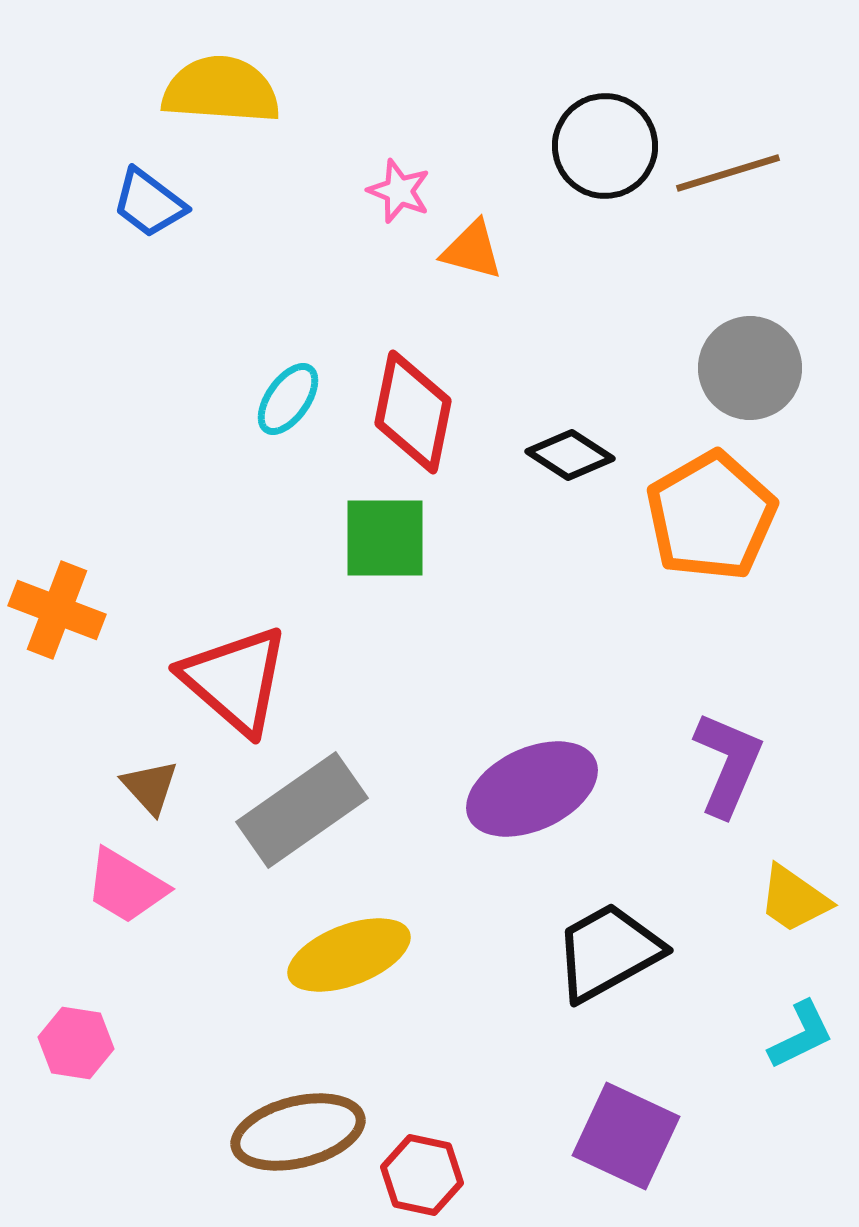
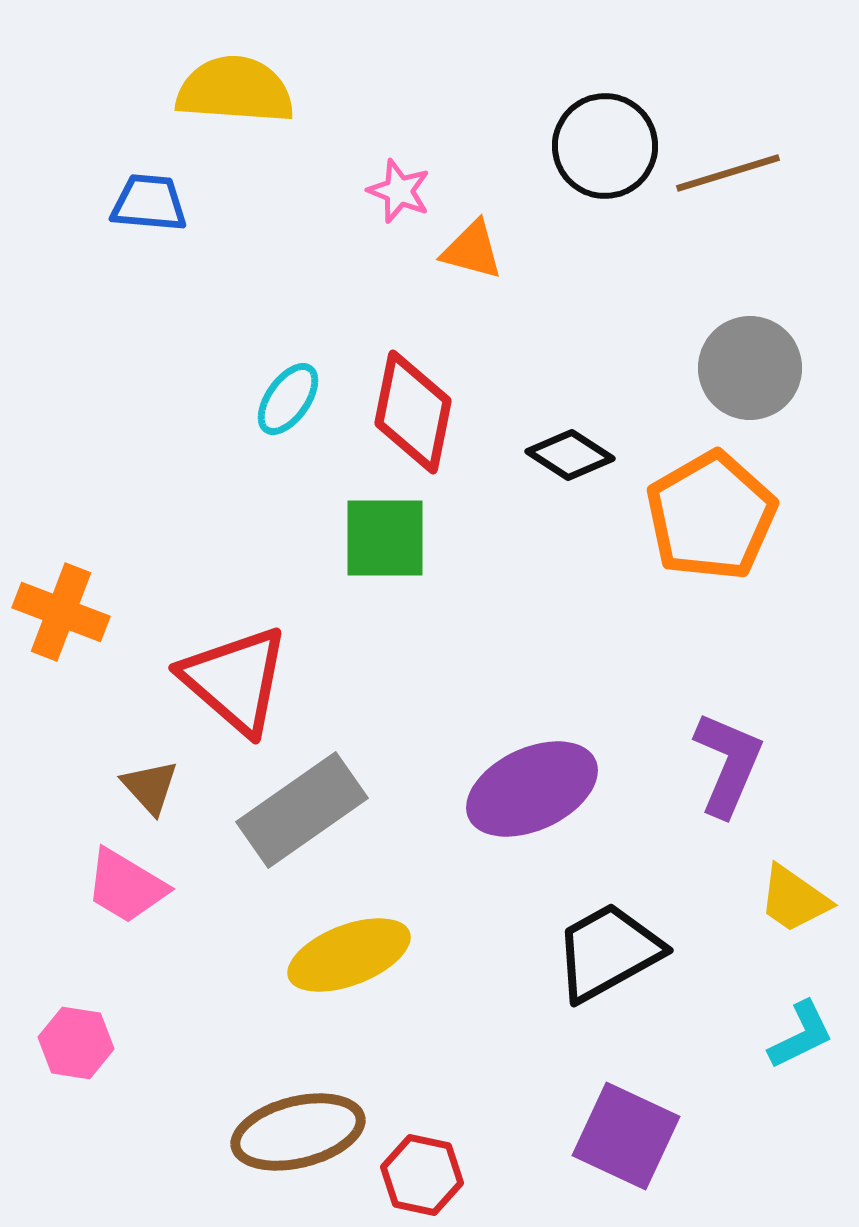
yellow semicircle: moved 14 px right
blue trapezoid: rotated 148 degrees clockwise
orange cross: moved 4 px right, 2 px down
